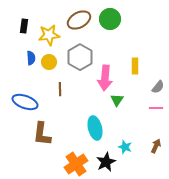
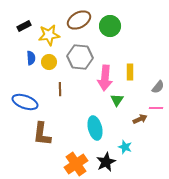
green circle: moved 7 px down
black rectangle: rotated 56 degrees clockwise
gray hexagon: rotated 25 degrees counterclockwise
yellow rectangle: moved 5 px left, 6 px down
brown arrow: moved 16 px left, 27 px up; rotated 40 degrees clockwise
